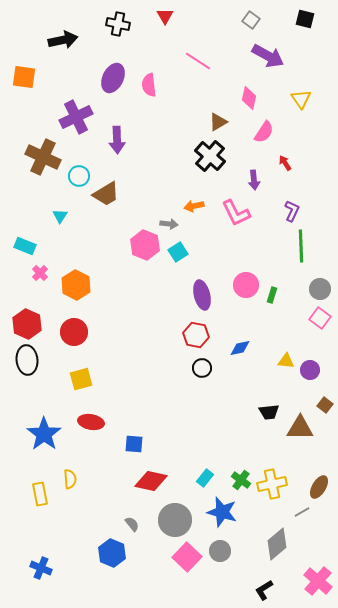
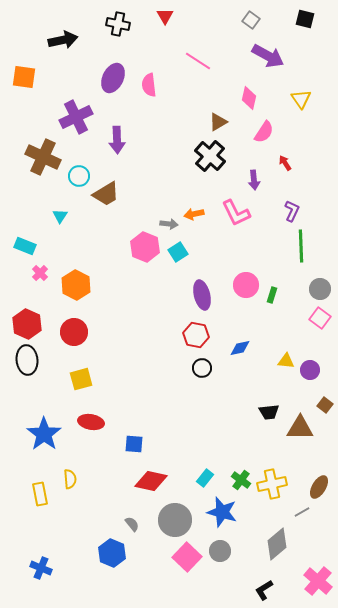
orange arrow at (194, 206): moved 8 px down
pink hexagon at (145, 245): moved 2 px down
